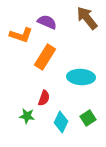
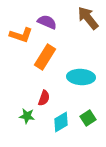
brown arrow: moved 1 px right
cyan diamond: rotated 35 degrees clockwise
